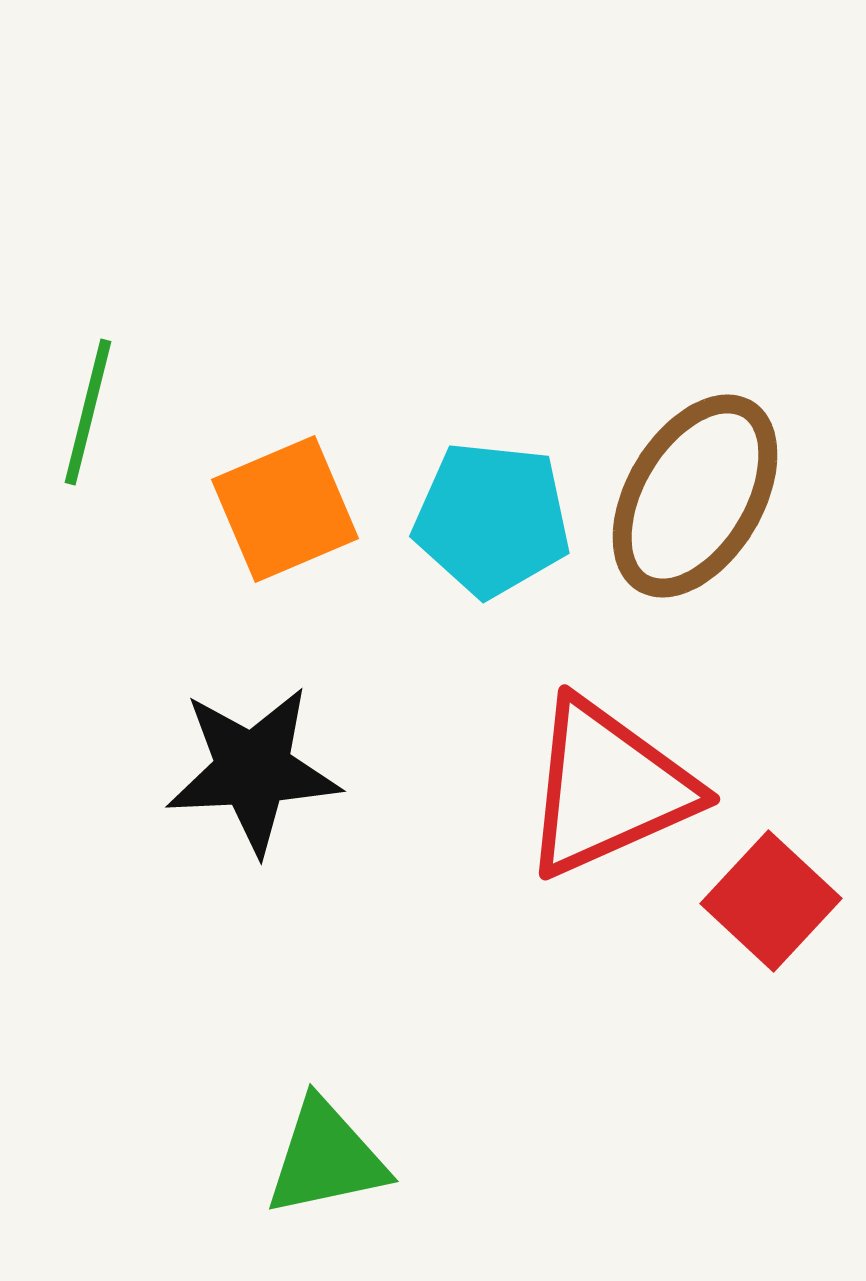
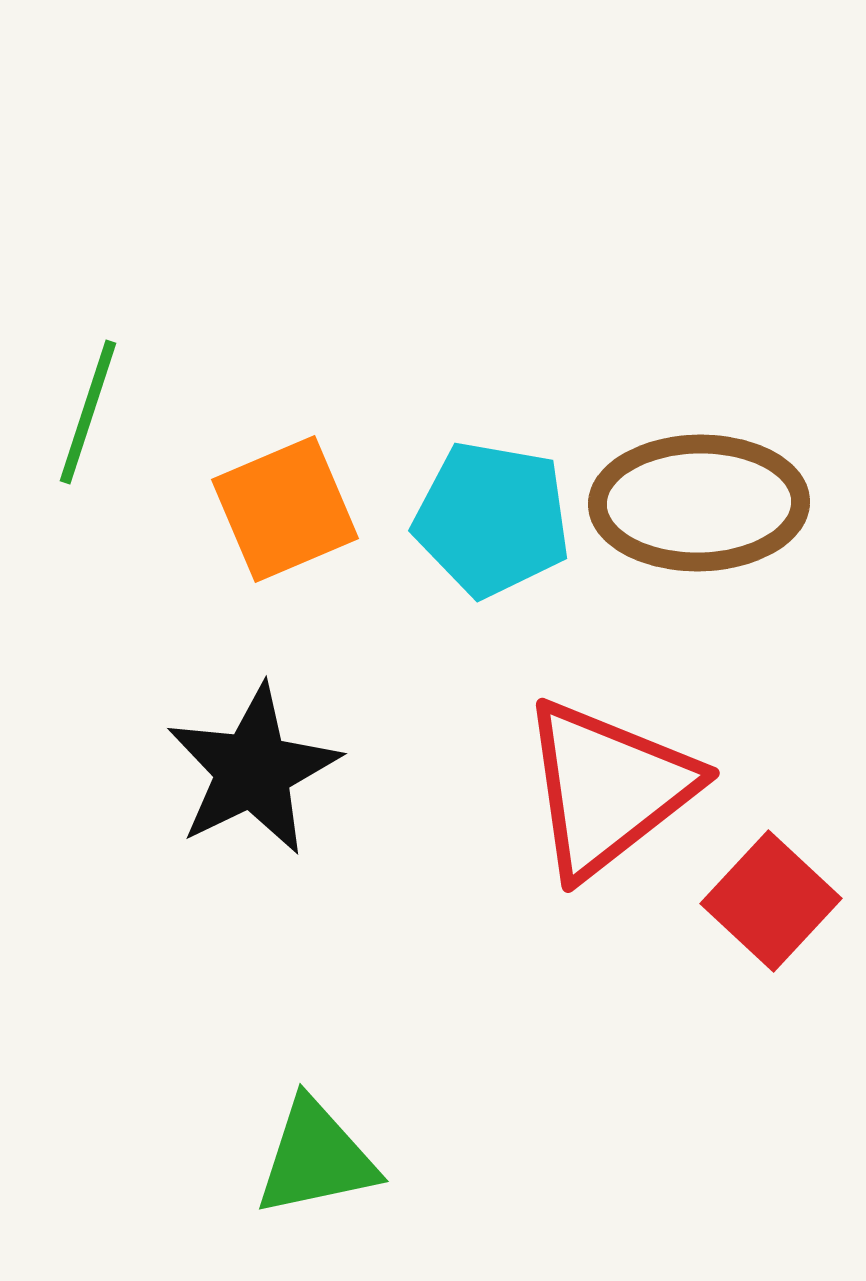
green line: rotated 4 degrees clockwise
brown ellipse: moved 4 px right, 7 px down; rotated 58 degrees clockwise
cyan pentagon: rotated 4 degrees clockwise
black star: rotated 23 degrees counterclockwise
red triangle: rotated 14 degrees counterclockwise
green triangle: moved 10 px left
